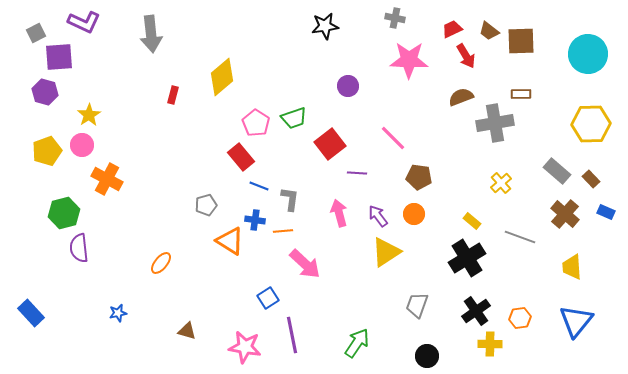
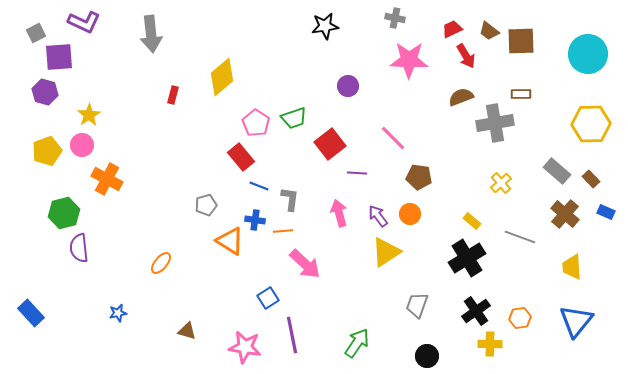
orange circle at (414, 214): moved 4 px left
